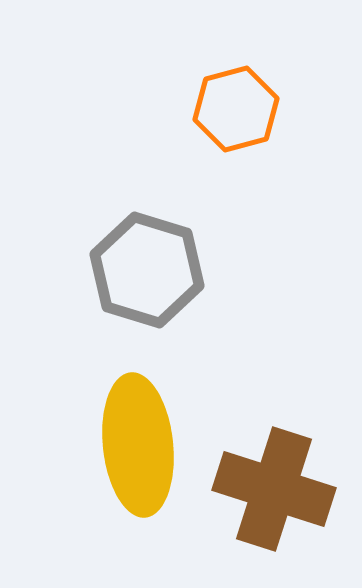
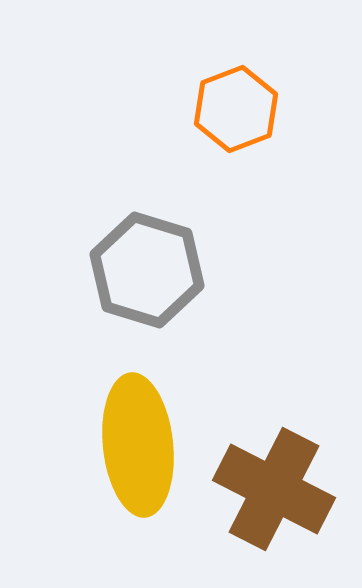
orange hexagon: rotated 6 degrees counterclockwise
brown cross: rotated 9 degrees clockwise
